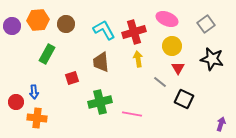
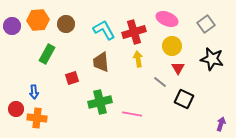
red circle: moved 7 px down
